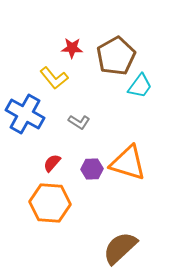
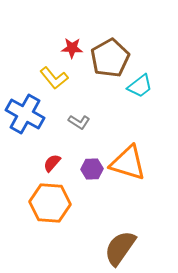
brown pentagon: moved 6 px left, 2 px down
cyan trapezoid: rotated 16 degrees clockwise
brown semicircle: rotated 12 degrees counterclockwise
